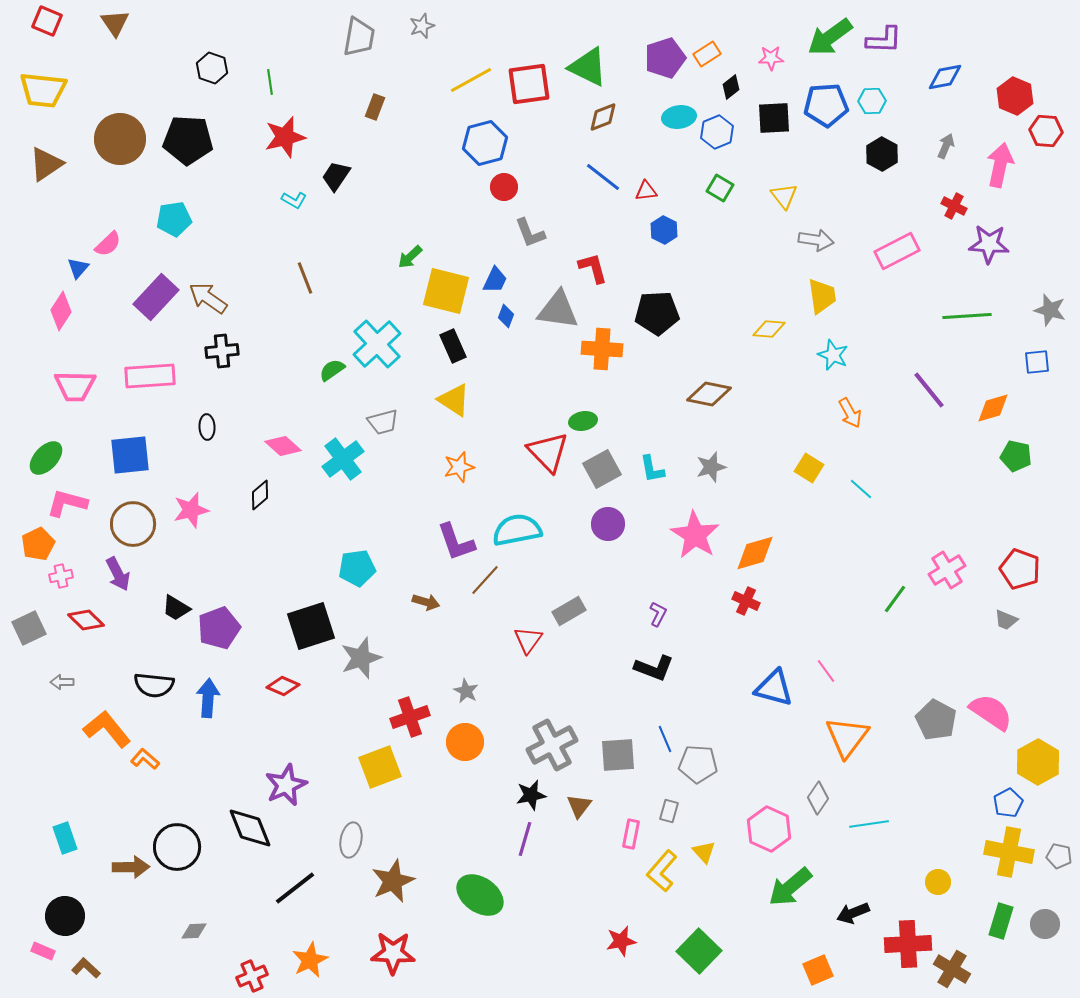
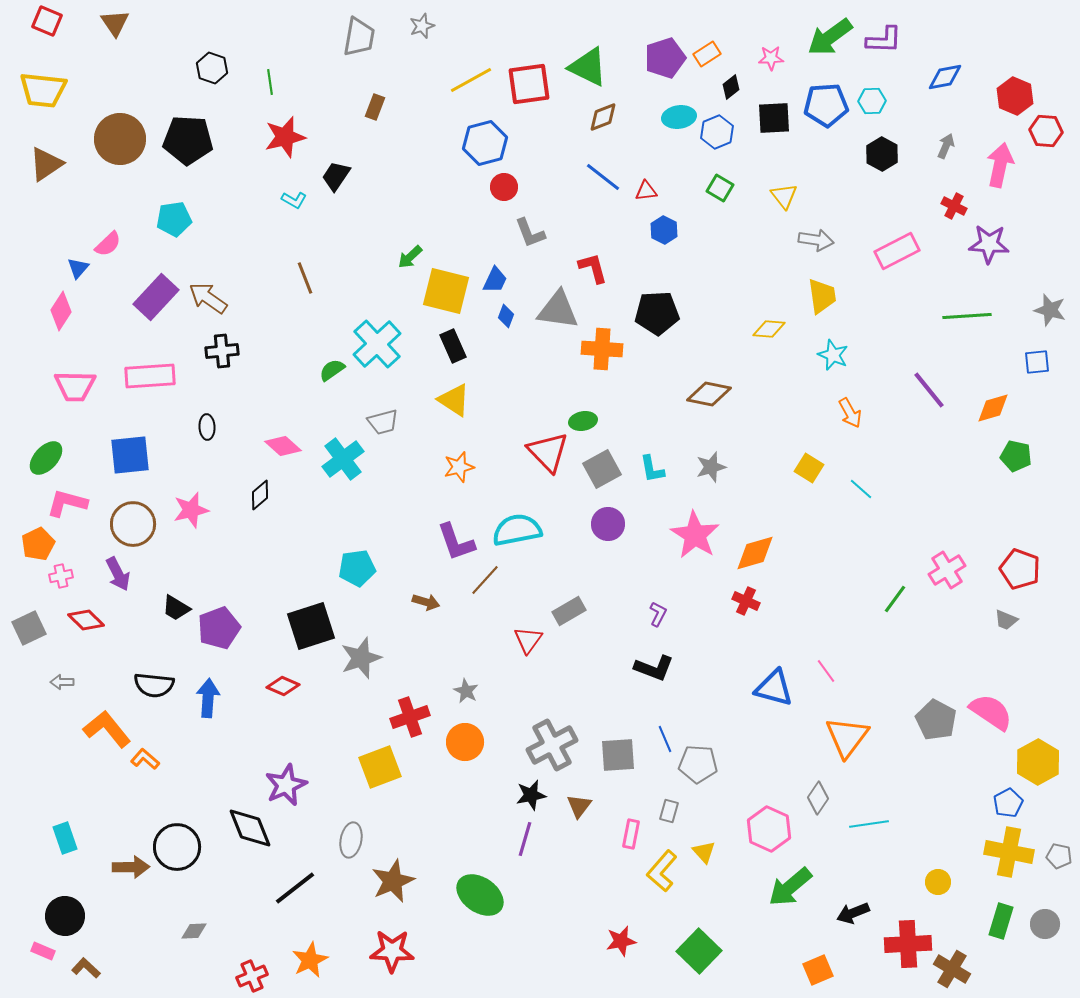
red star at (393, 953): moved 1 px left, 2 px up
